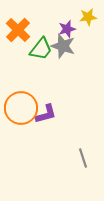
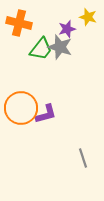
yellow star: rotated 24 degrees clockwise
orange cross: moved 1 px right, 7 px up; rotated 30 degrees counterclockwise
gray star: moved 3 px left, 1 px down
